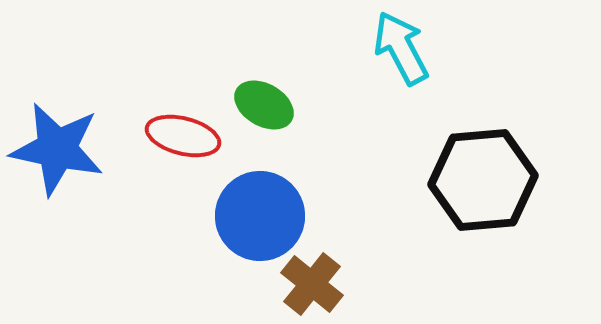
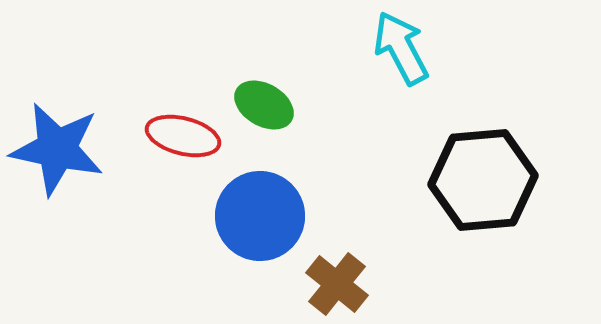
brown cross: moved 25 px right
